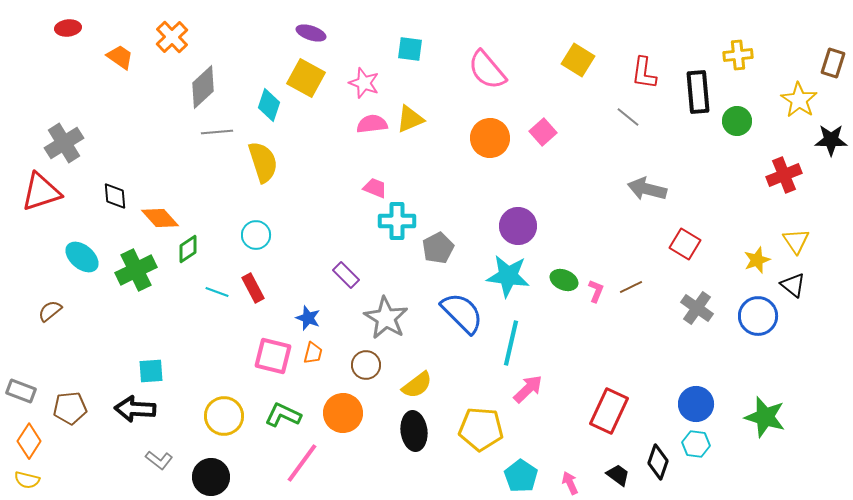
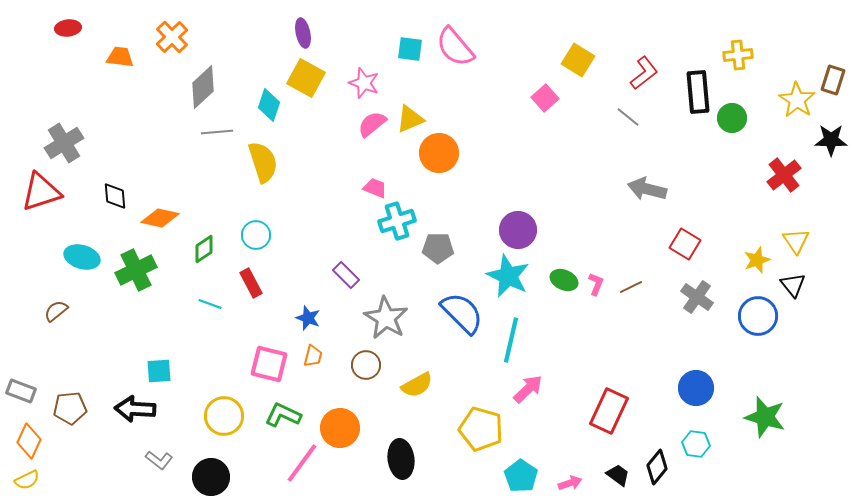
purple ellipse at (311, 33): moved 8 px left; rotated 60 degrees clockwise
orange trapezoid at (120, 57): rotated 28 degrees counterclockwise
brown rectangle at (833, 63): moved 17 px down
pink semicircle at (487, 70): moved 32 px left, 23 px up
red L-shape at (644, 73): rotated 136 degrees counterclockwise
yellow star at (799, 100): moved 2 px left
green circle at (737, 121): moved 5 px left, 3 px up
pink semicircle at (372, 124): rotated 32 degrees counterclockwise
pink square at (543, 132): moved 2 px right, 34 px up
orange circle at (490, 138): moved 51 px left, 15 px down
red cross at (784, 175): rotated 16 degrees counterclockwise
orange diamond at (160, 218): rotated 36 degrees counterclockwise
cyan cross at (397, 221): rotated 18 degrees counterclockwise
purple circle at (518, 226): moved 4 px down
gray pentagon at (438, 248): rotated 28 degrees clockwise
green diamond at (188, 249): moved 16 px right
cyan ellipse at (82, 257): rotated 24 degrees counterclockwise
cyan star at (508, 276): rotated 18 degrees clockwise
black triangle at (793, 285): rotated 12 degrees clockwise
red rectangle at (253, 288): moved 2 px left, 5 px up
pink L-shape at (596, 291): moved 7 px up
cyan line at (217, 292): moved 7 px left, 12 px down
gray cross at (697, 308): moved 11 px up
brown semicircle at (50, 311): moved 6 px right
cyan line at (511, 343): moved 3 px up
orange trapezoid at (313, 353): moved 3 px down
pink square at (273, 356): moved 4 px left, 8 px down
cyan square at (151, 371): moved 8 px right
yellow semicircle at (417, 385): rotated 8 degrees clockwise
blue circle at (696, 404): moved 16 px up
orange circle at (343, 413): moved 3 px left, 15 px down
yellow pentagon at (481, 429): rotated 12 degrees clockwise
black ellipse at (414, 431): moved 13 px left, 28 px down
orange diamond at (29, 441): rotated 8 degrees counterclockwise
black diamond at (658, 462): moved 1 px left, 5 px down; rotated 20 degrees clockwise
yellow semicircle at (27, 480): rotated 40 degrees counterclockwise
pink arrow at (570, 483): rotated 95 degrees clockwise
